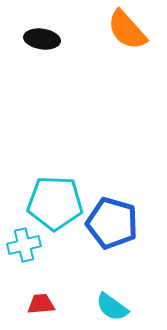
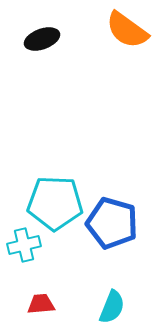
orange semicircle: rotated 12 degrees counterclockwise
black ellipse: rotated 28 degrees counterclockwise
cyan semicircle: rotated 104 degrees counterclockwise
